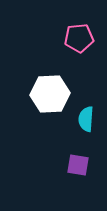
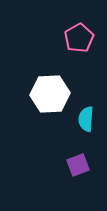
pink pentagon: rotated 24 degrees counterclockwise
purple square: rotated 30 degrees counterclockwise
